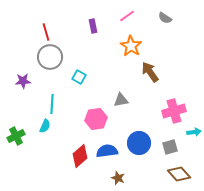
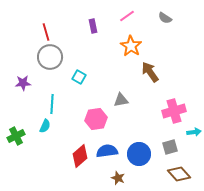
purple star: moved 2 px down
blue circle: moved 11 px down
